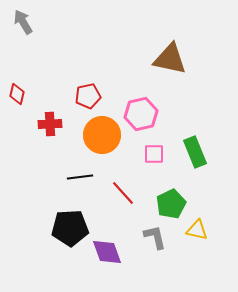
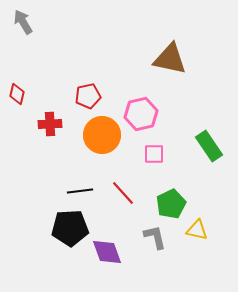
green rectangle: moved 14 px right, 6 px up; rotated 12 degrees counterclockwise
black line: moved 14 px down
